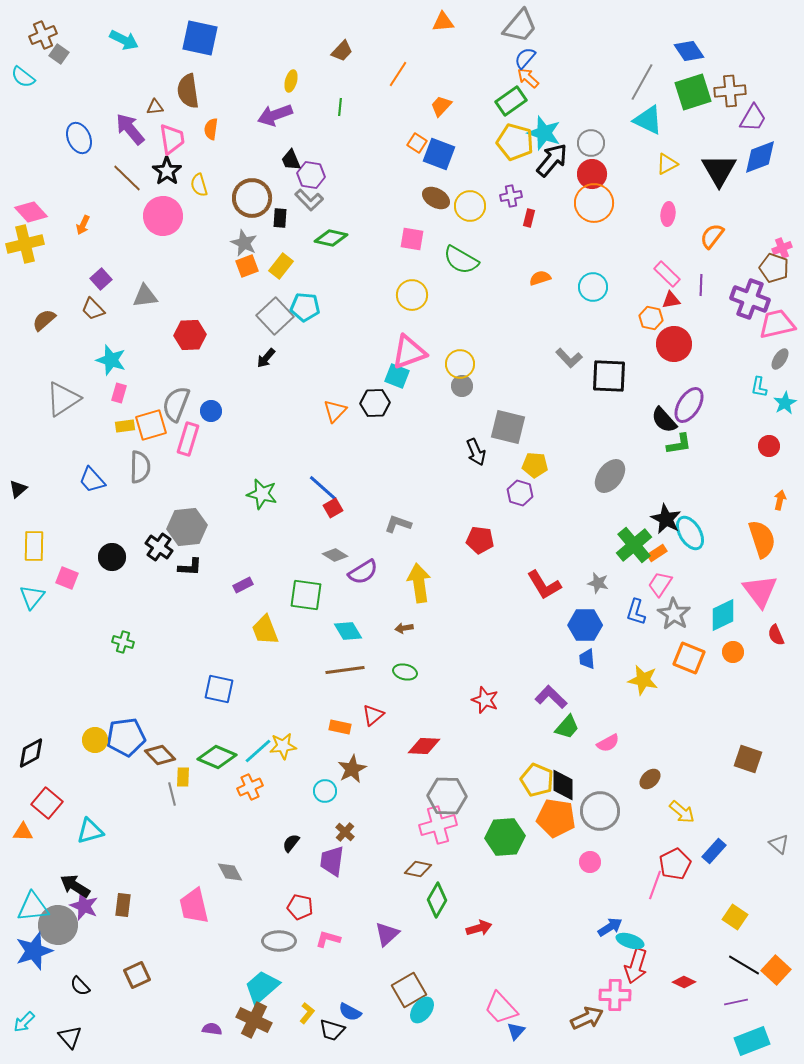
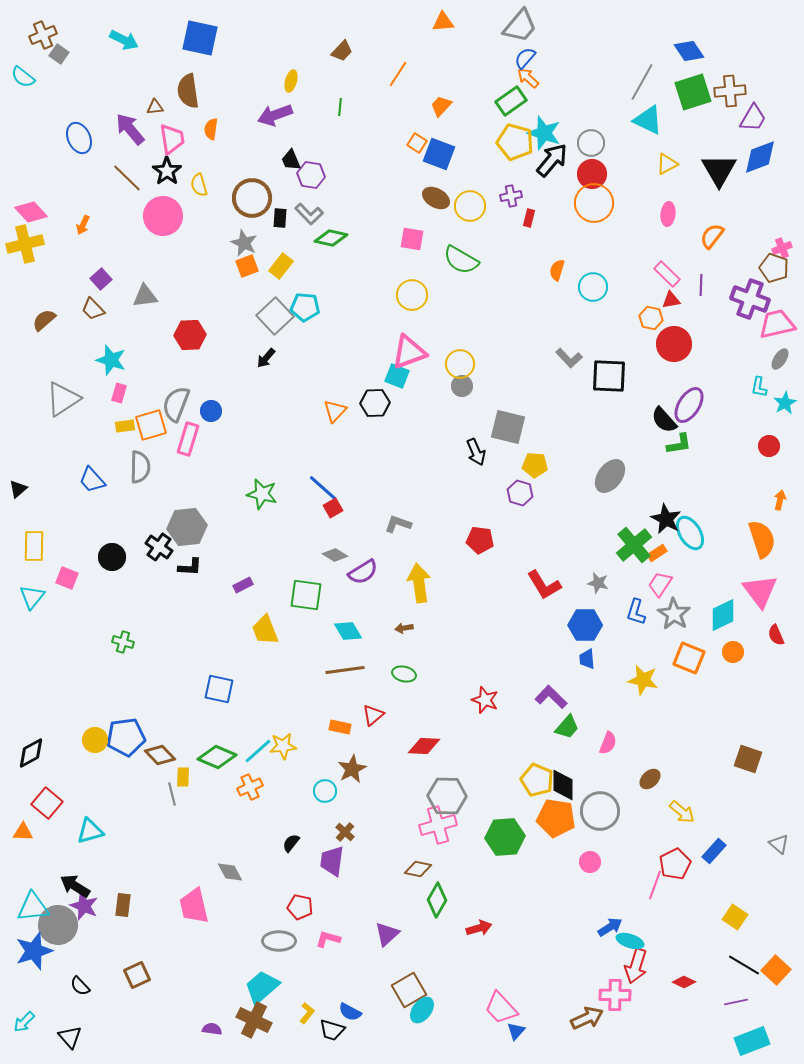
gray L-shape at (309, 200): moved 14 px down
orange semicircle at (540, 278): moved 17 px right, 8 px up; rotated 55 degrees counterclockwise
green ellipse at (405, 672): moved 1 px left, 2 px down
pink semicircle at (608, 743): rotated 40 degrees counterclockwise
